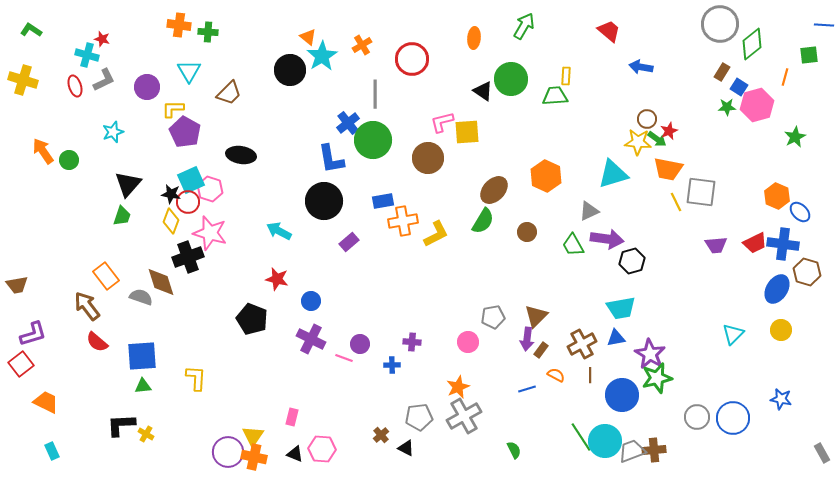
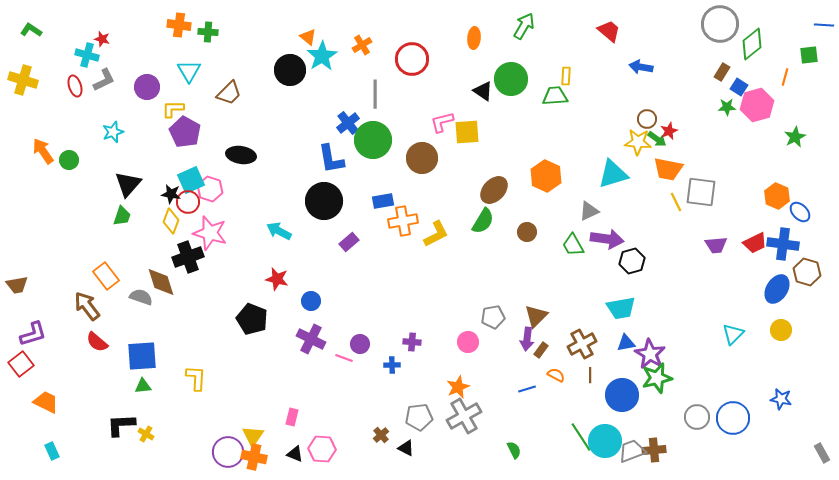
brown circle at (428, 158): moved 6 px left
blue triangle at (616, 338): moved 10 px right, 5 px down
